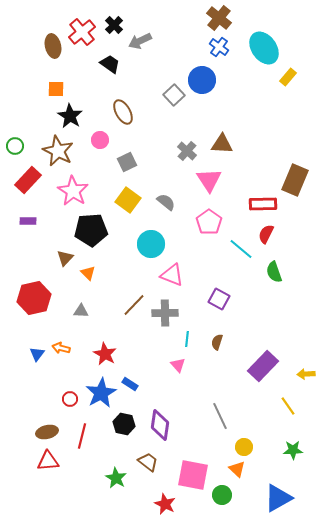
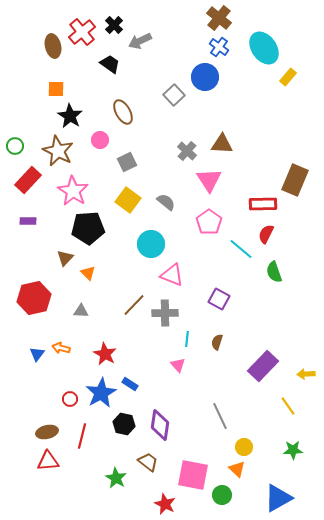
blue circle at (202, 80): moved 3 px right, 3 px up
black pentagon at (91, 230): moved 3 px left, 2 px up
